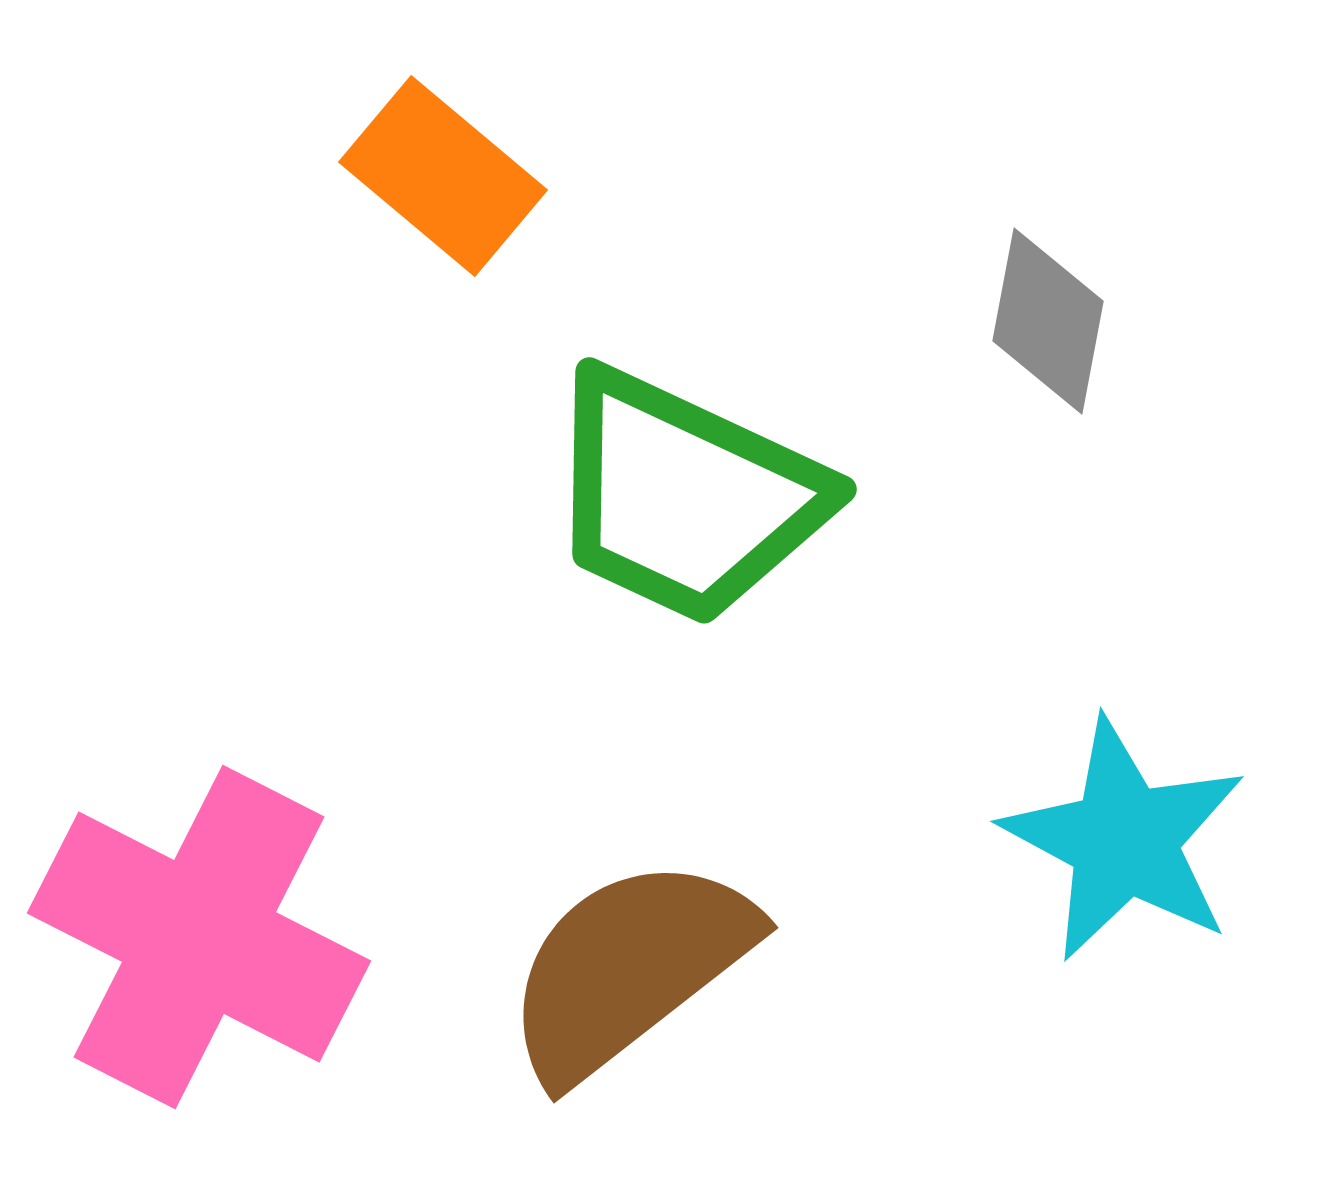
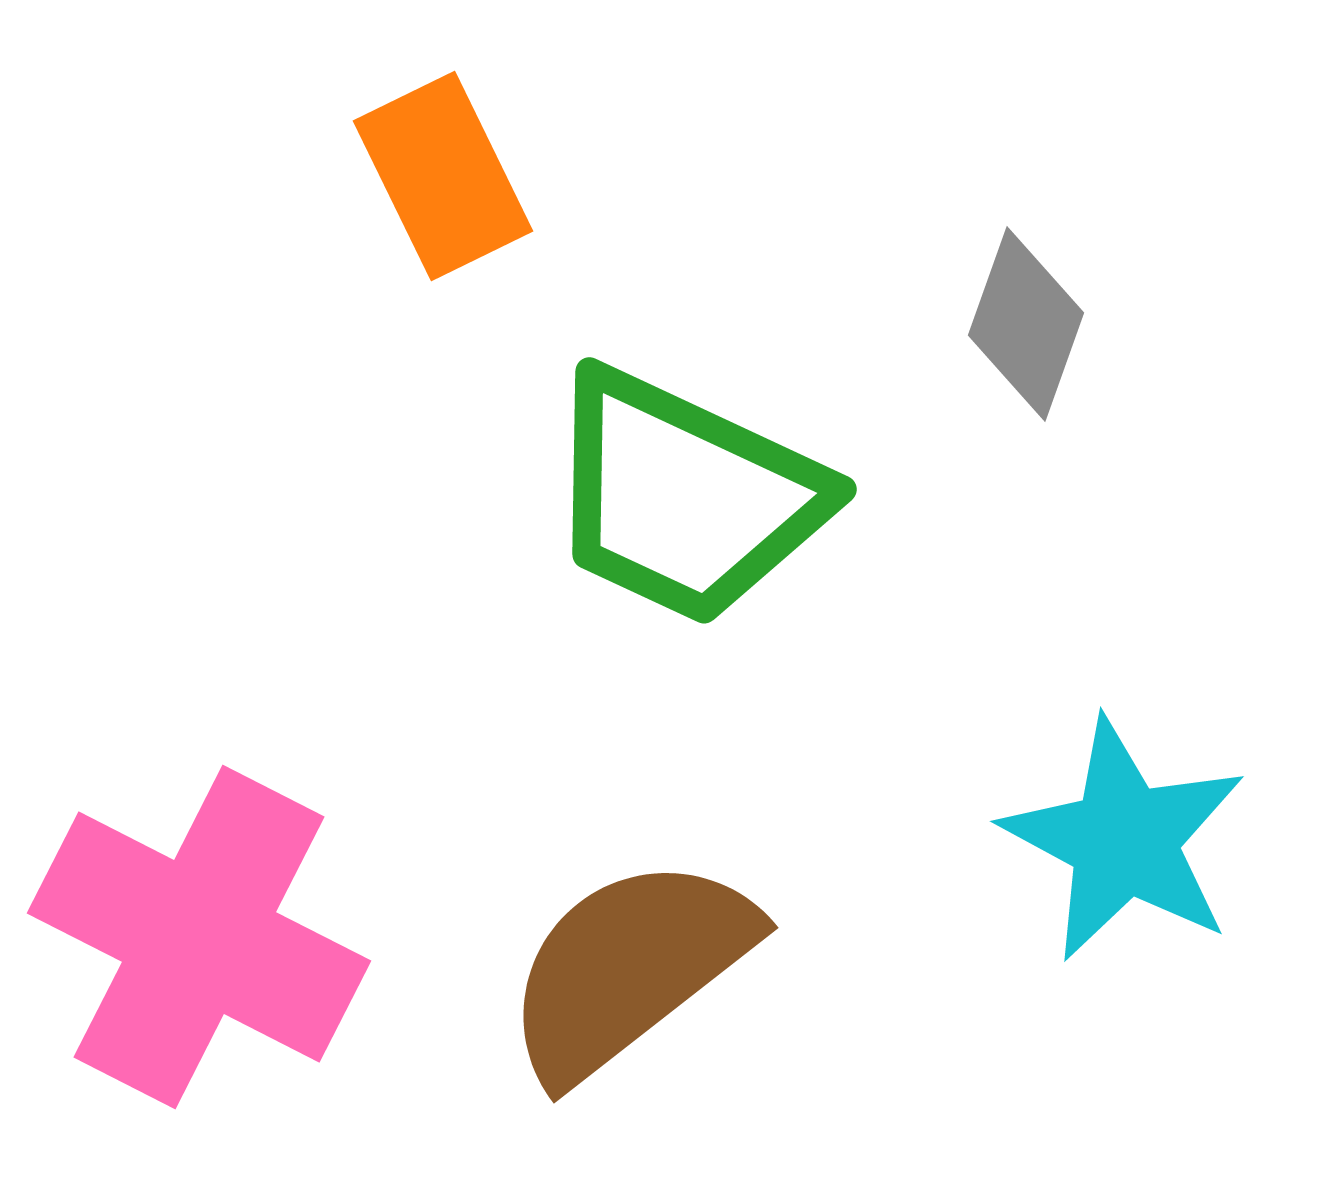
orange rectangle: rotated 24 degrees clockwise
gray diamond: moved 22 px left, 3 px down; rotated 9 degrees clockwise
